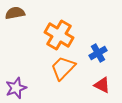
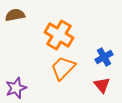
brown semicircle: moved 2 px down
blue cross: moved 6 px right, 4 px down
red triangle: rotated 24 degrees clockwise
